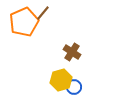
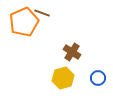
brown line: moved 1 px left; rotated 70 degrees clockwise
yellow hexagon: moved 2 px right, 2 px up
blue circle: moved 24 px right, 9 px up
